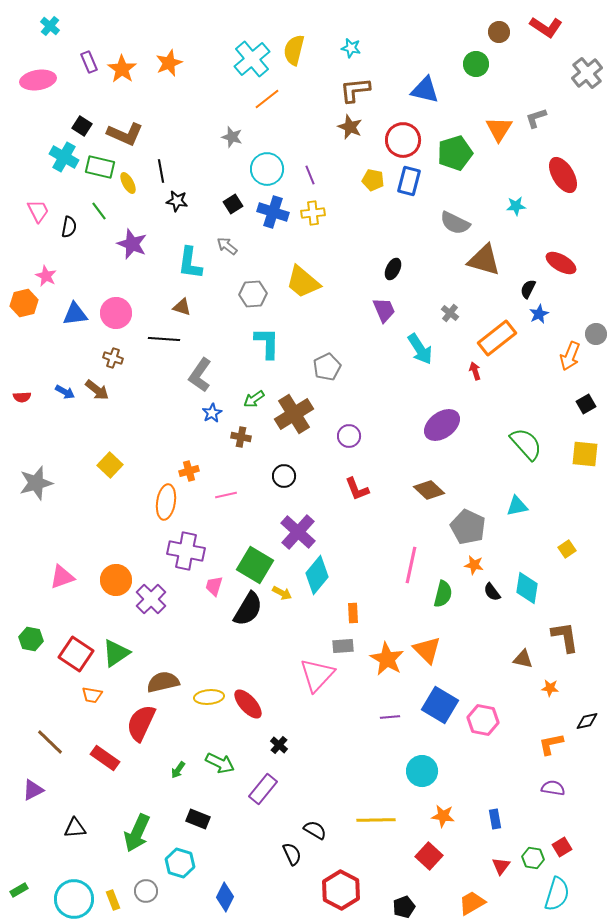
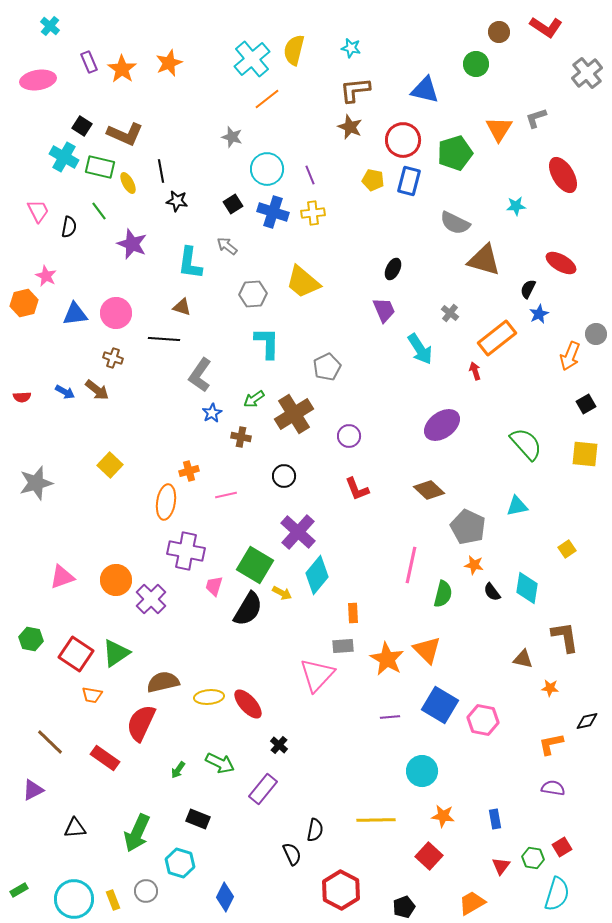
black semicircle at (315, 830): rotated 70 degrees clockwise
